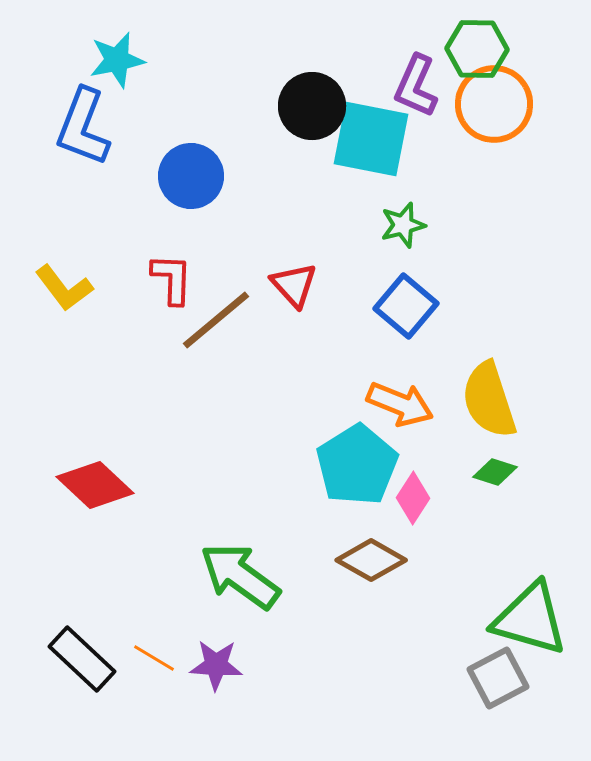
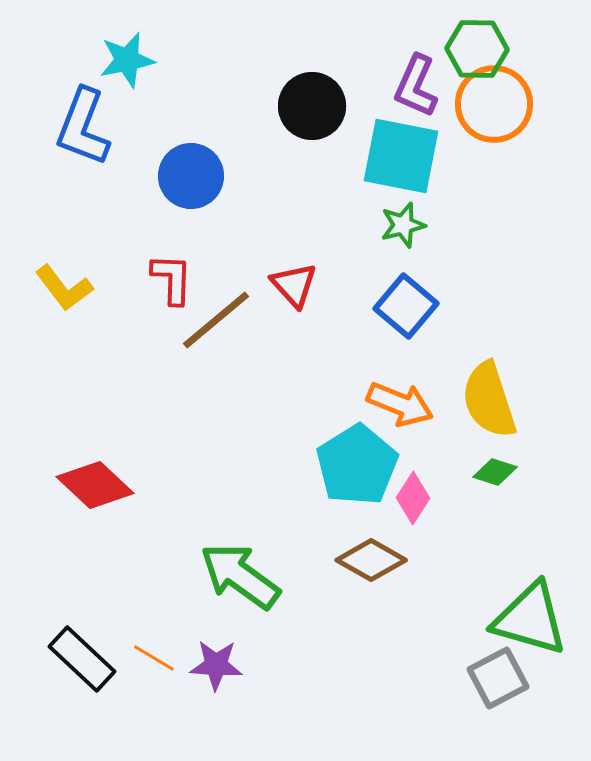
cyan star: moved 10 px right
cyan square: moved 30 px right, 17 px down
